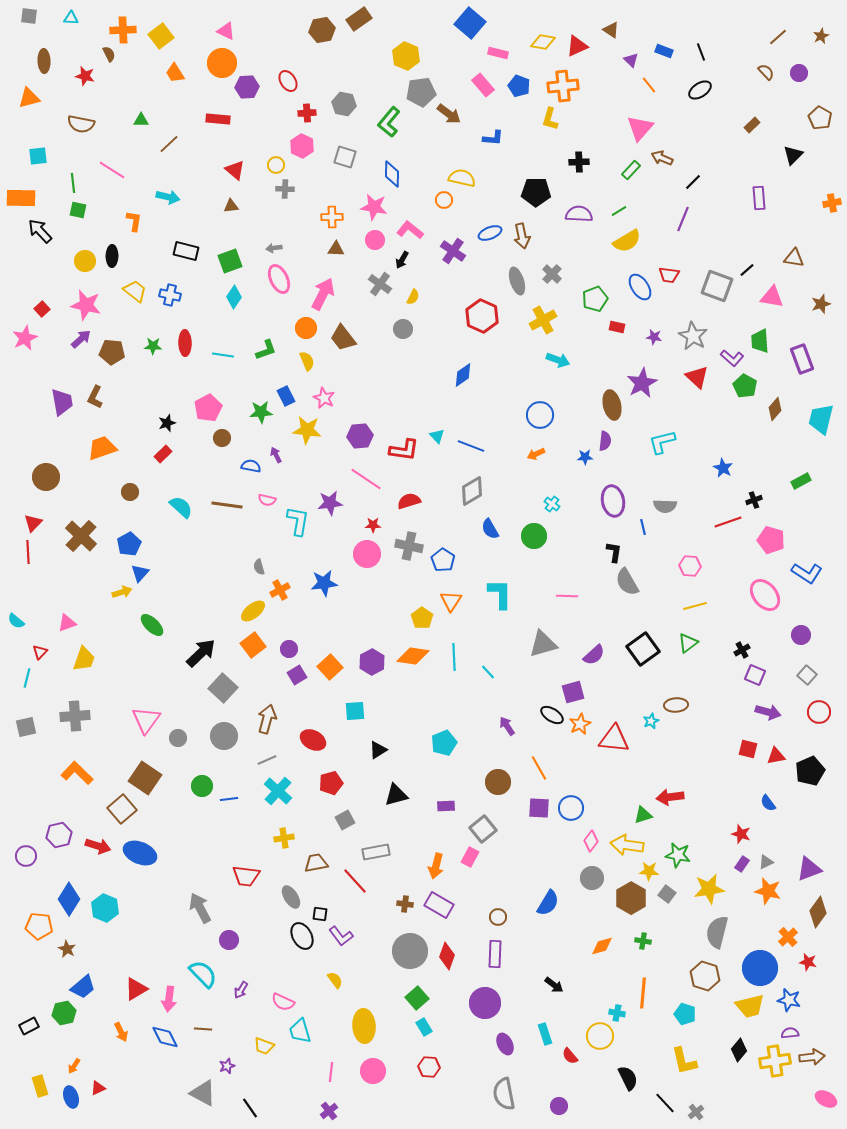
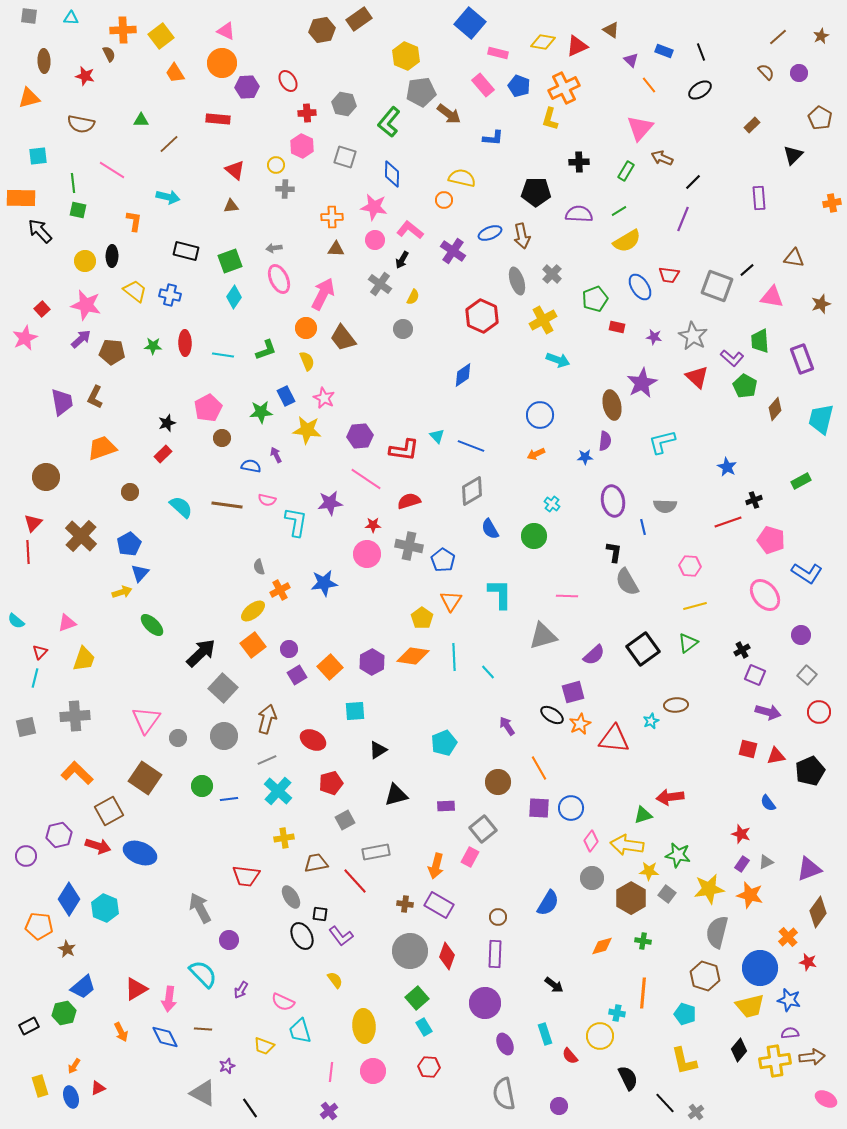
orange cross at (563, 86): moved 1 px right, 2 px down; rotated 20 degrees counterclockwise
green rectangle at (631, 170): moved 5 px left, 1 px down; rotated 12 degrees counterclockwise
blue star at (723, 468): moved 4 px right, 1 px up
cyan L-shape at (298, 521): moved 2 px left, 1 px down
gray triangle at (543, 644): moved 8 px up
cyan line at (27, 678): moved 8 px right
brown square at (122, 809): moved 13 px left, 2 px down; rotated 12 degrees clockwise
orange star at (768, 891): moved 18 px left, 4 px down
